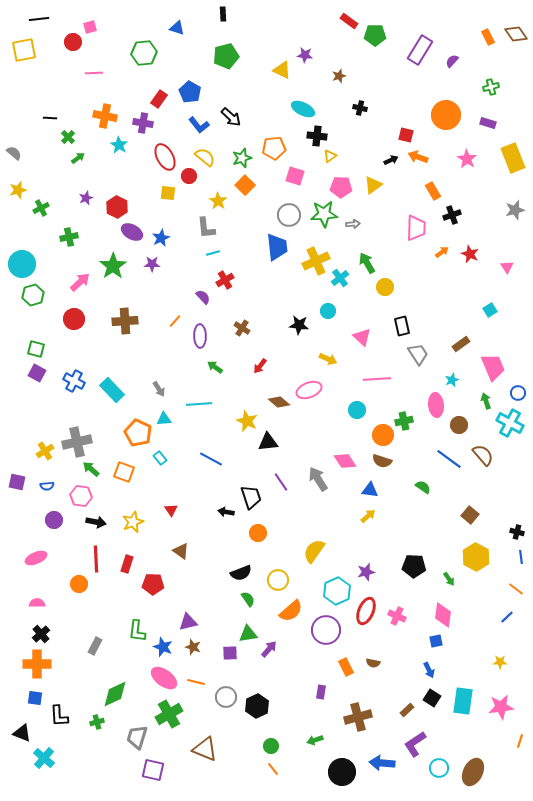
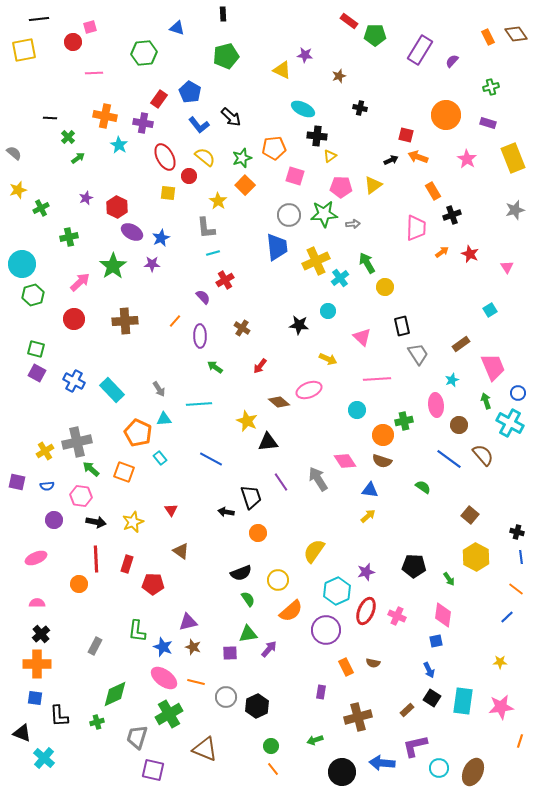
purple L-shape at (415, 744): moved 2 px down; rotated 20 degrees clockwise
